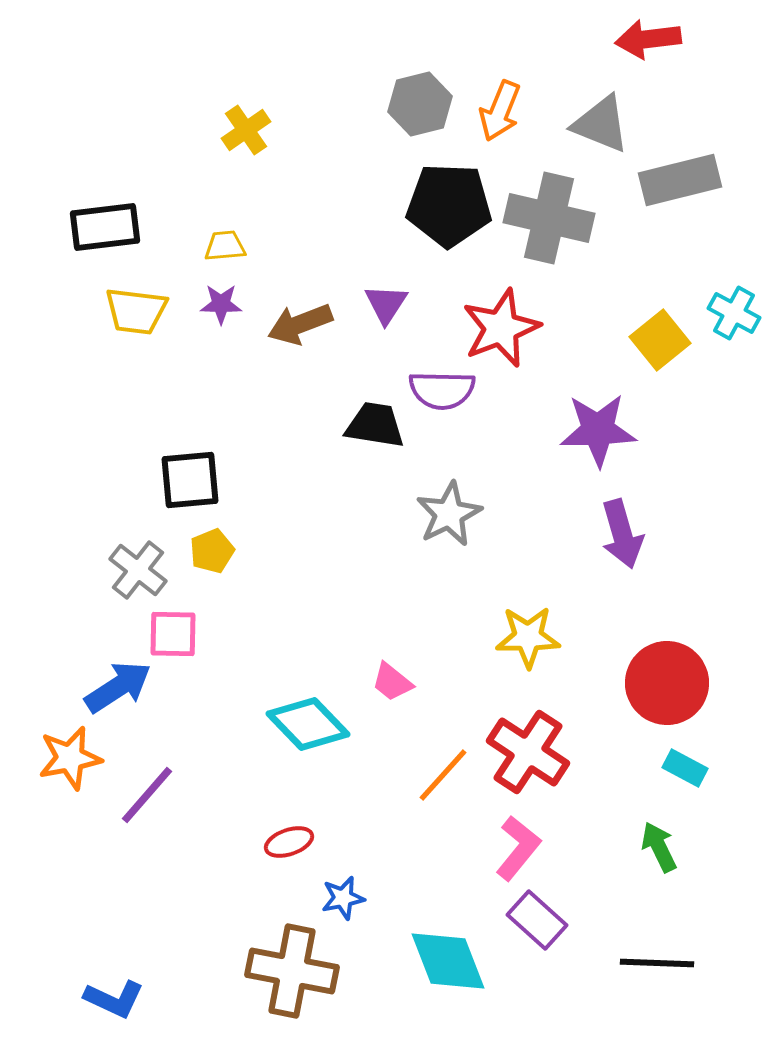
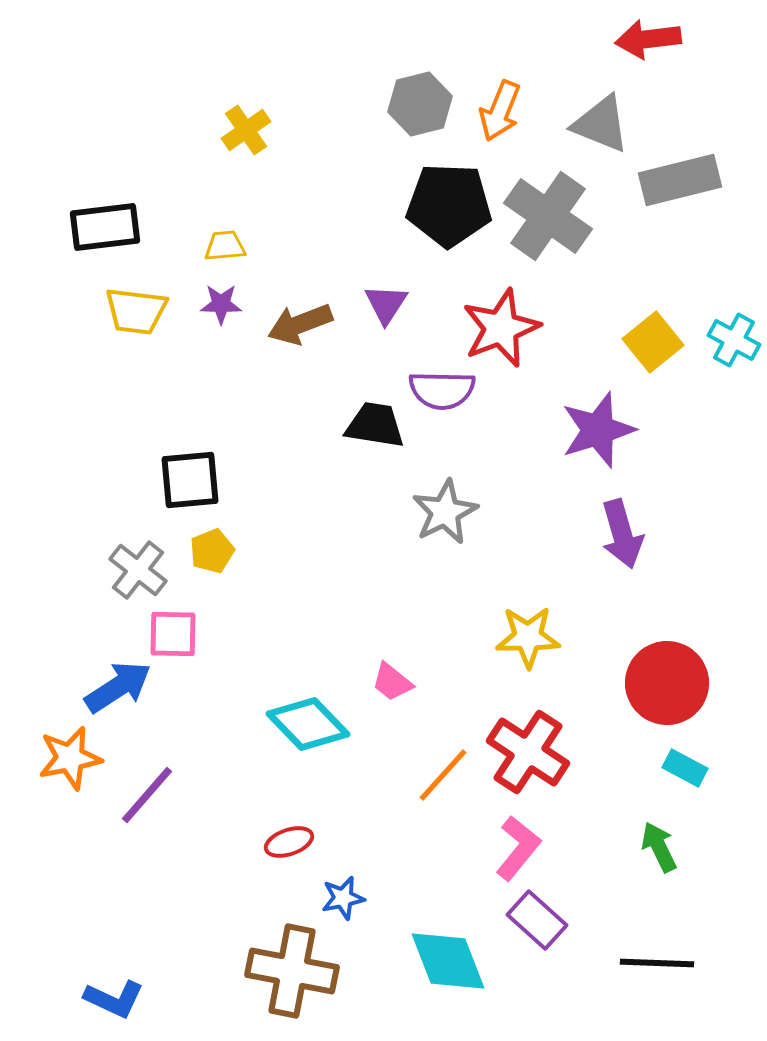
gray cross at (549, 218): moved 1 px left, 2 px up; rotated 22 degrees clockwise
cyan cross at (734, 313): moved 27 px down
yellow square at (660, 340): moved 7 px left, 2 px down
purple star at (598, 430): rotated 16 degrees counterclockwise
gray star at (449, 514): moved 4 px left, 2 px up
